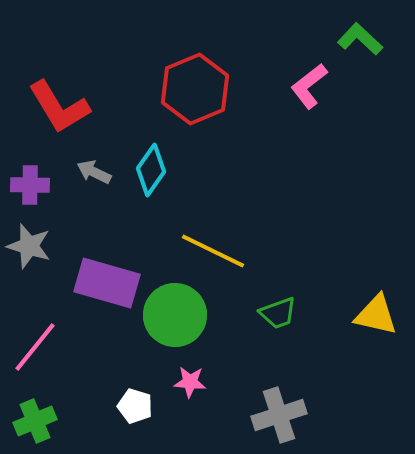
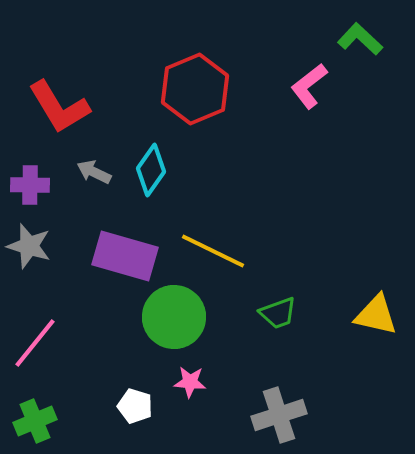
purple rectangle: moved 18 px right, 27 px up
green circle: moved 1 px left, 2 px down
pink line: moved 4 px up
